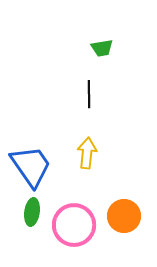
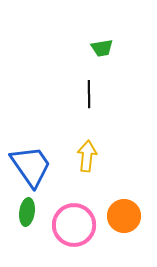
yellow arrow: moved 3 px down
green ellipse: moved 5 px left
